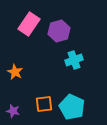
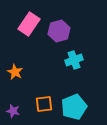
cyan pentagon: moved 2 px right; rotated 25 degrees clockwise
